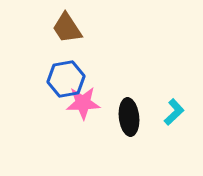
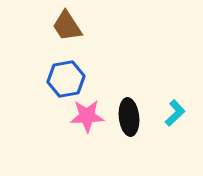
brown trapezoid: moved 2 px up
pink star: moved 4 px right, 13 px down
cyan L-shape: moved 1 px right, 1 px down
